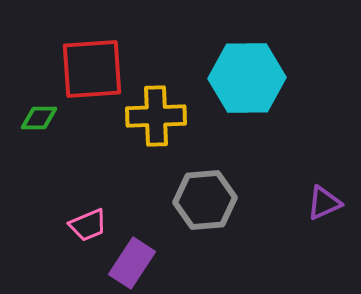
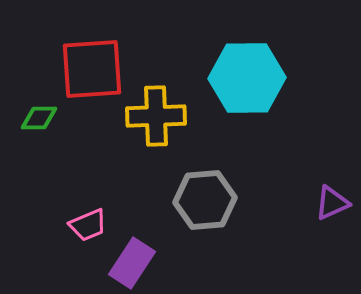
purple triangle: moved 8 px right
